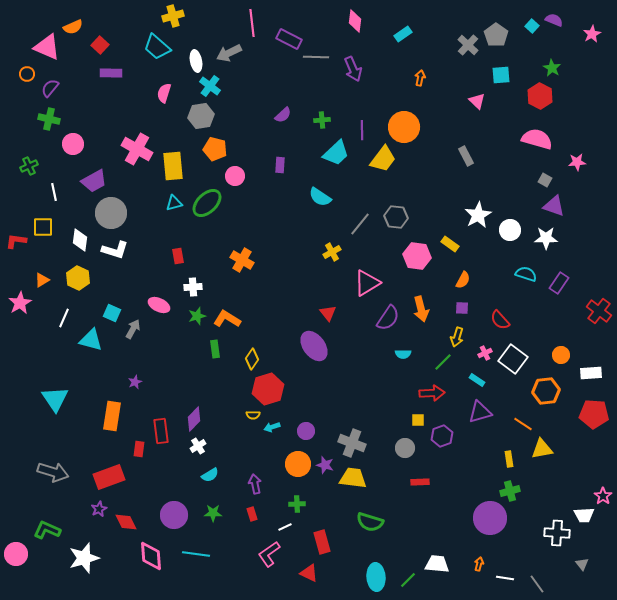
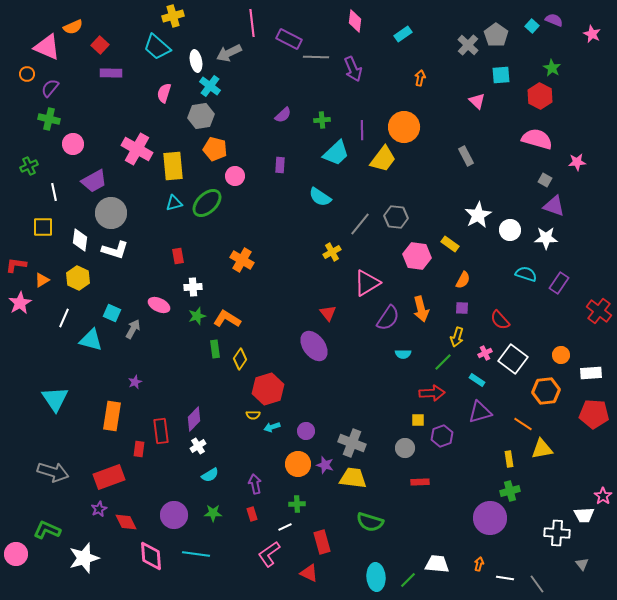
pink star at (592, 34): rotated 18 degrees counterclockwise
red L-shape at (16, 241): moved 24 px down
yellow diamond at (252, 359): moved 12 px left
